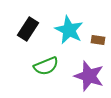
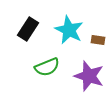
green semicircle: moved 1 px right, 1 px down
